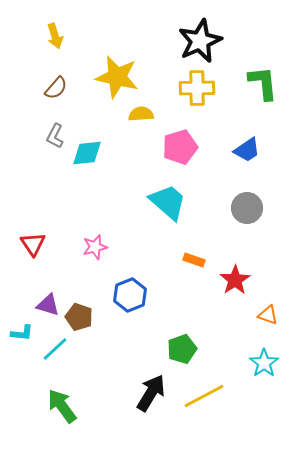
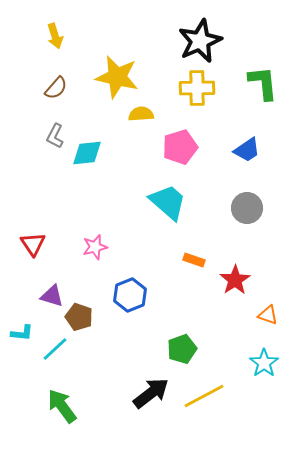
purple triangle: moved 4 px right, 9 px up
black arrow: rotated 21 degrees clockwise
